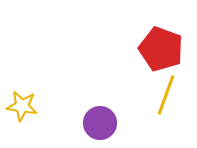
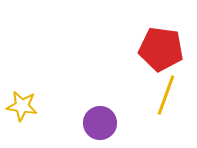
red pentagon: rotated 12 degrees counterclockwise
